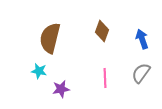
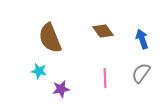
brown diamond: moved 1 px right; rotated 55 degrees counterclockwise
brown semicircle: rotated 36 degrees counterclockwise
